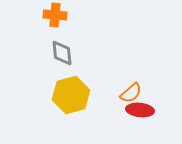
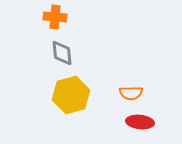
orange cross: moved 2 px down
orange semicircle: rotated 40 degrees clockwise
red ellipse: moved 12 px down
